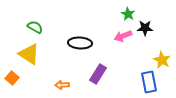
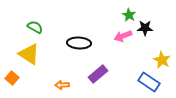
green star: moved 1 px right, 1 px down
black ellipse: moved 1 px left
purple rectangle: rotated 18 degrees clockwise
blue rectangle: rotated 45 degrees counterclockwise
